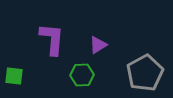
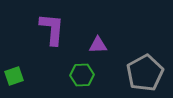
purple L-shape: moved 10 px up
purple triangle: rotated 30 degrees clockwise
green square: rotated 24 degrees counterclockwise
